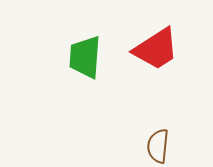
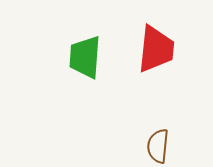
red trapezoid: rotated 51 degrees counterclockwise
